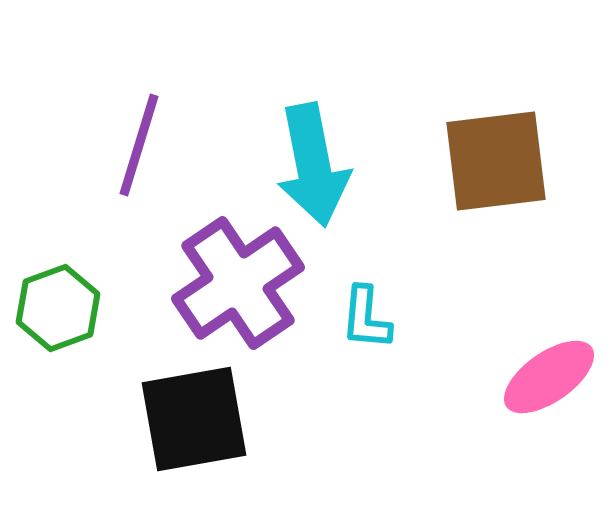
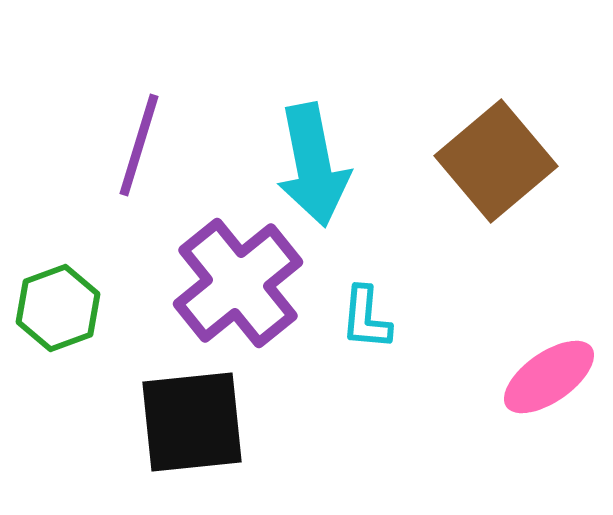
brown square: rotated 33 degrees counterclockwise
purple cross: rotated 5 degrees counterclockwise
black square: moved 2 px left, 3 px down; rotated 4 degrees clockwise
